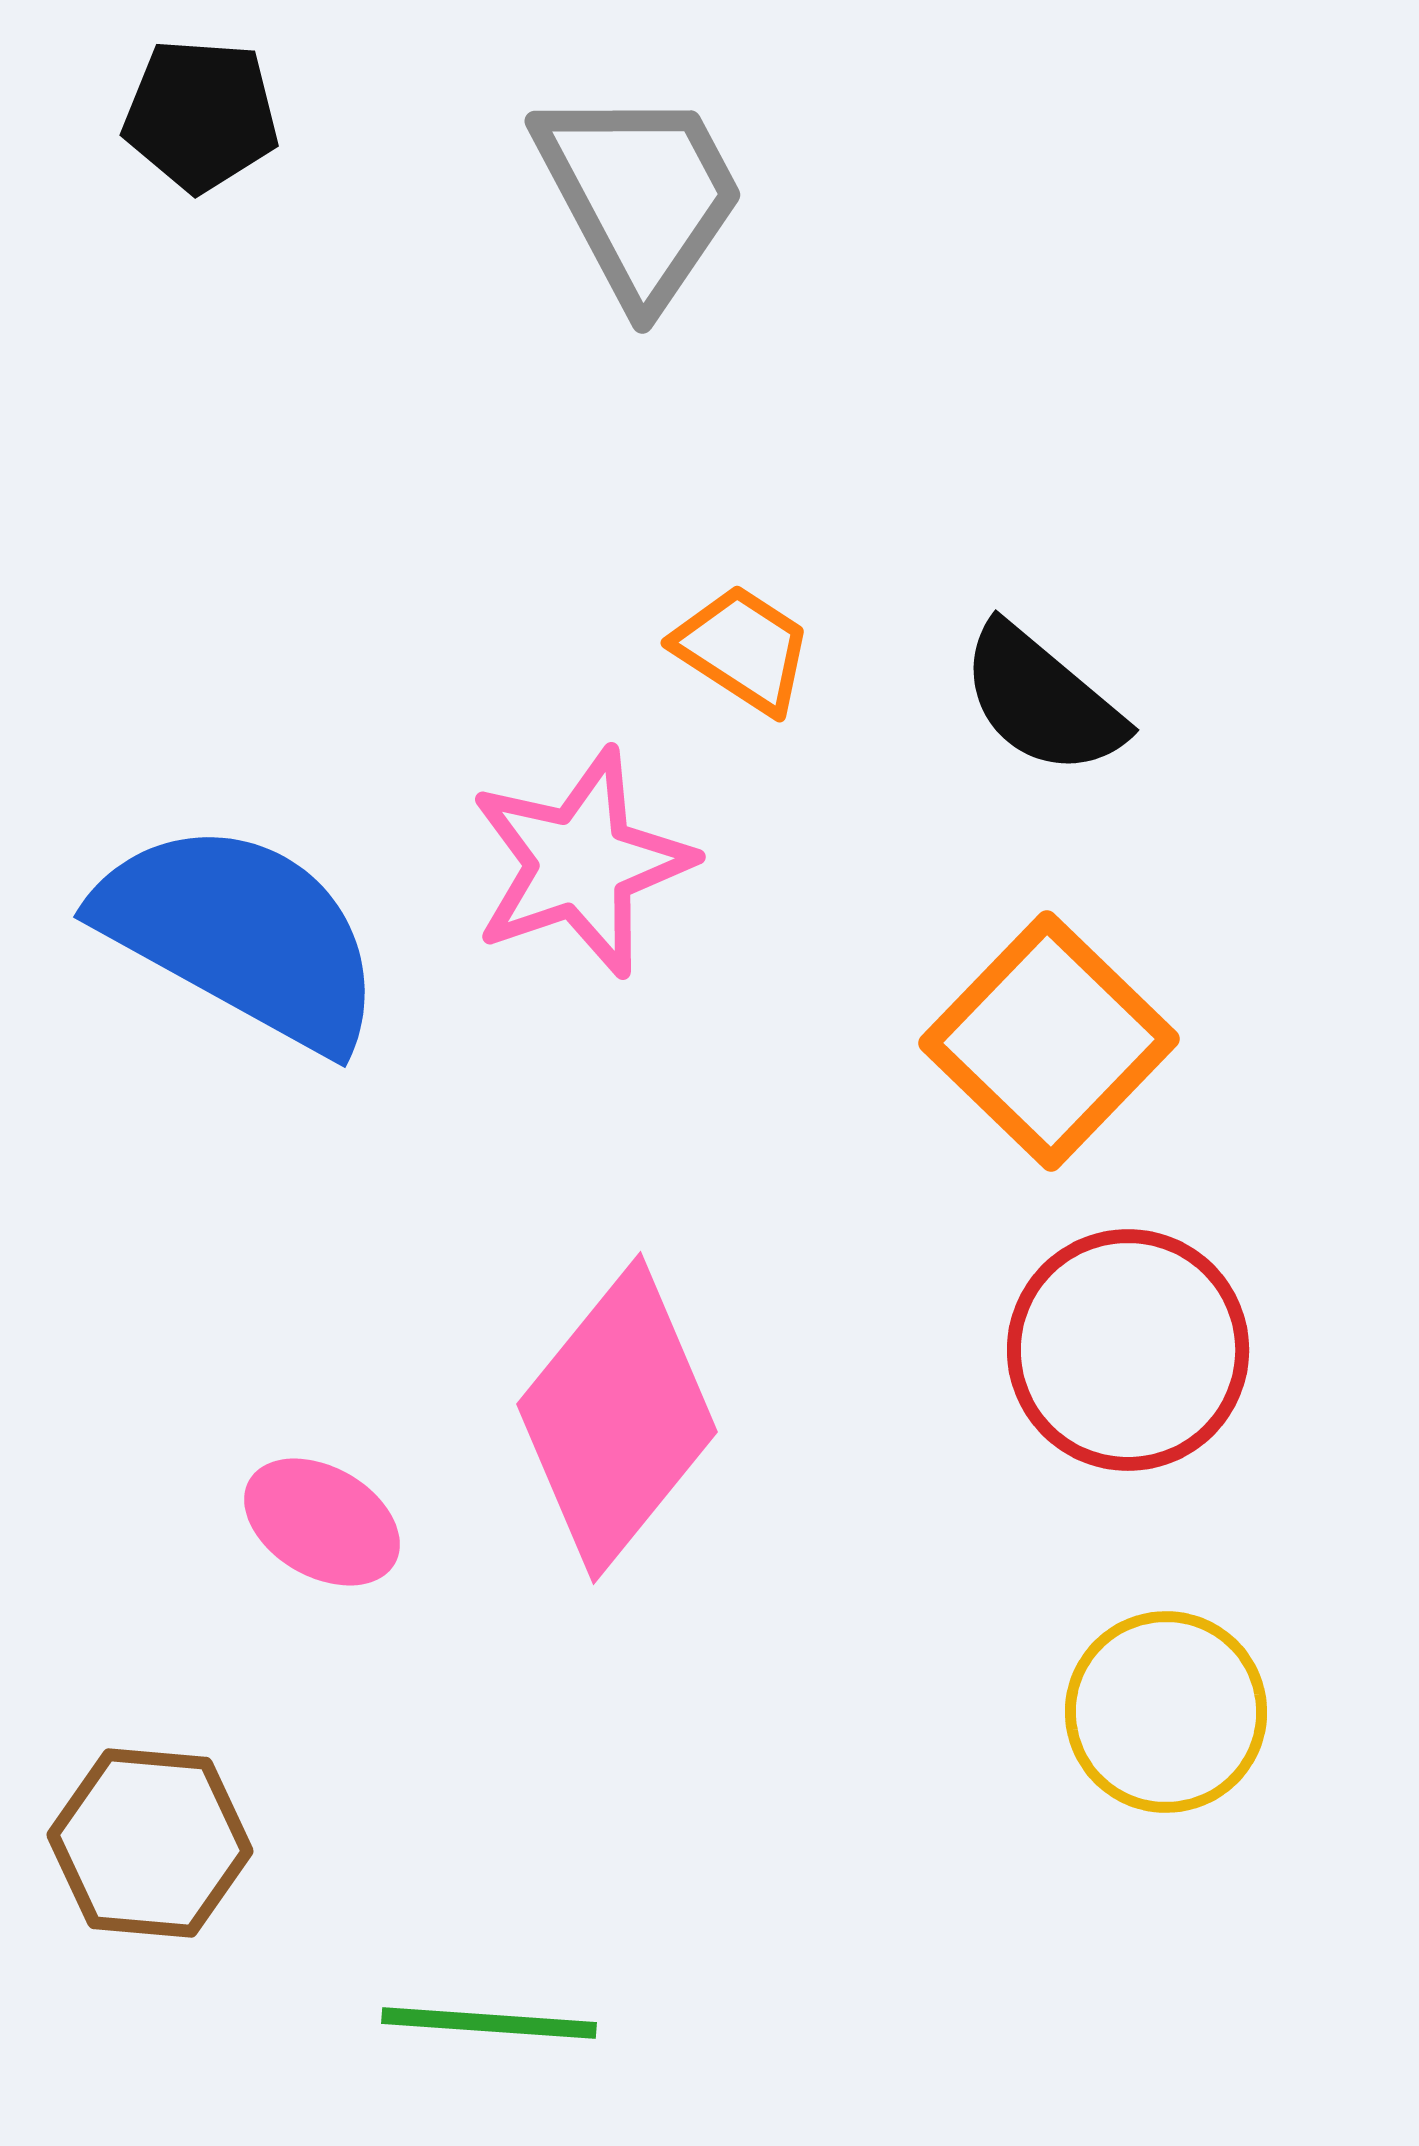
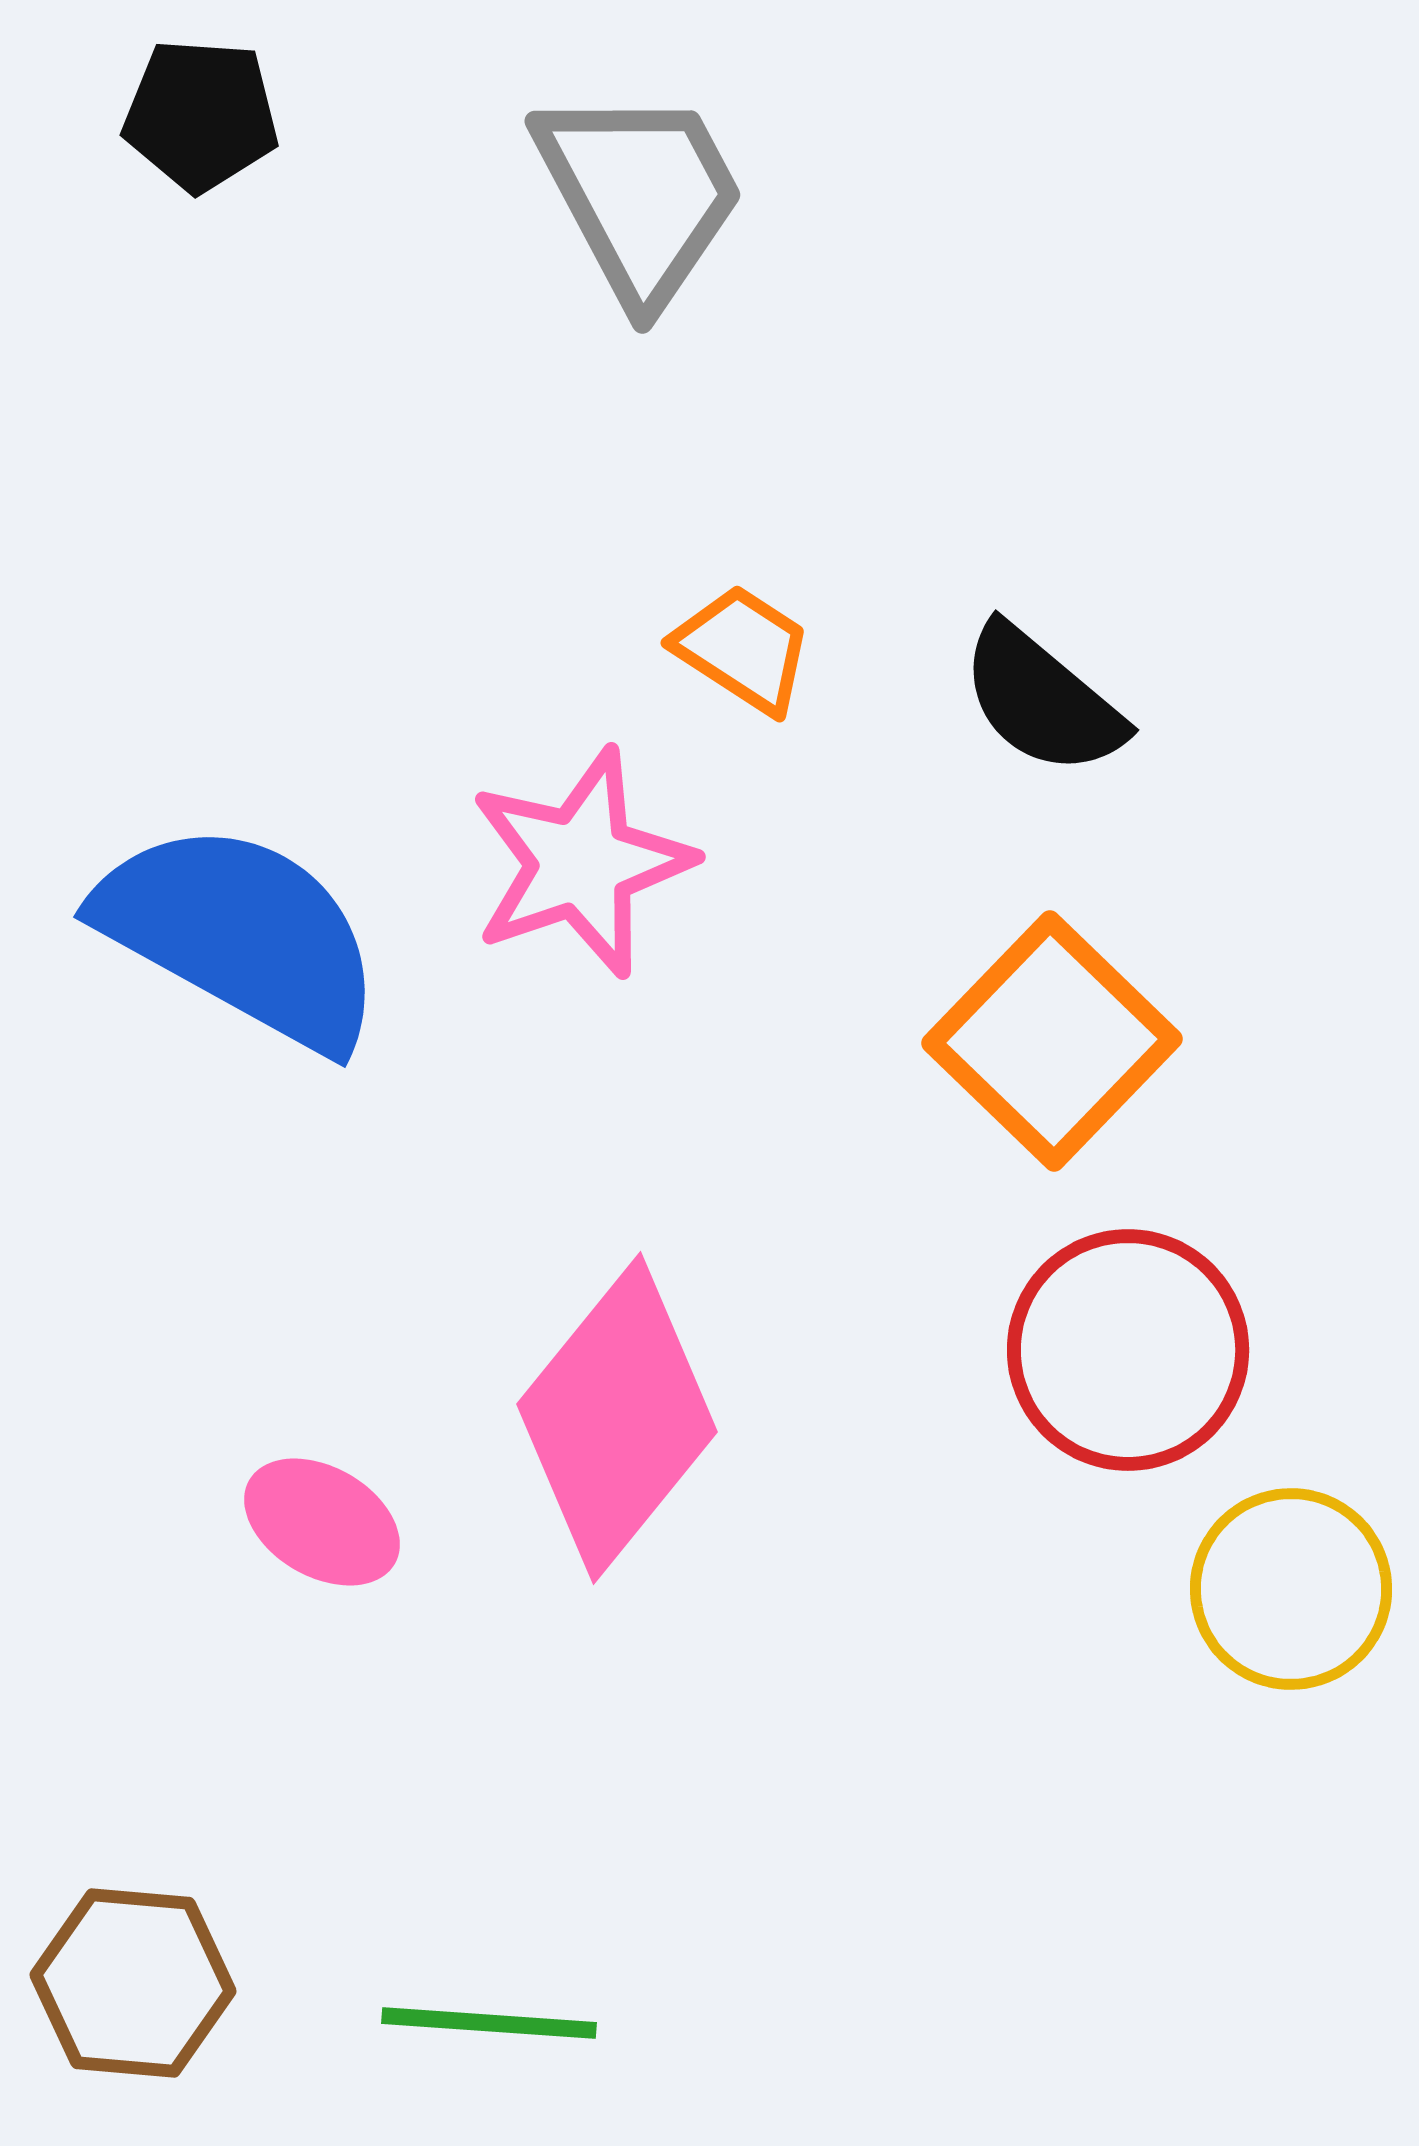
orange square: moved 3 px right
yellow circle: moved 125 px right, 123 px up
brown hexagon: moved 17 px left, 140 px down
